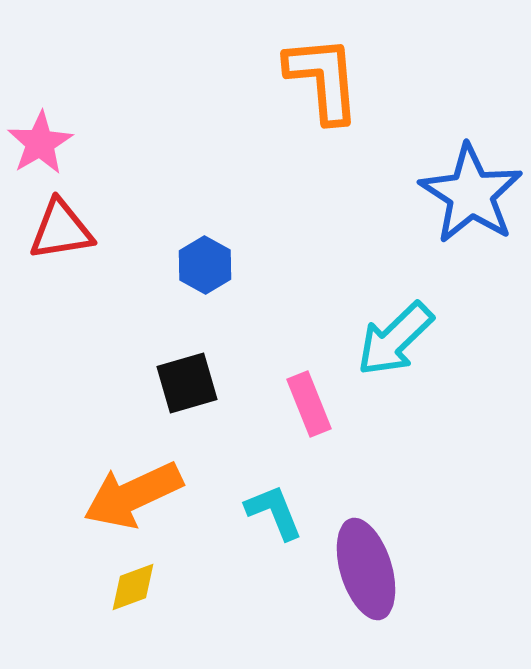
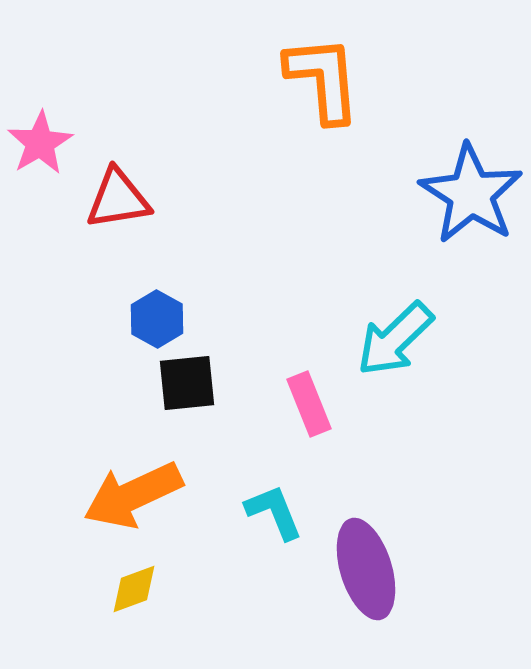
red triangle: moved 57 px right, 31 px up
blue hexagon: moved 48 px left, 54 px down
black square: rotated 10 degrees clockwise
yellow diamond: moved 1 px right, 2 px down
